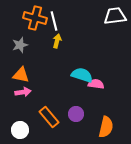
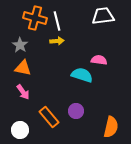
white trapezoid: moved 12 px left
white line: moved 3 px right
yellow arrow: rotated 72 degrees clockwise
gray star: rotated 21 degrees counterclockwise
orange triangle: moved 2 px right, 7 px up
pink semicircle: moved 3 px right, 24 px up
pink arrow: rotated 63 degrees clockwise
purple circle: moved 3 px up
orange semicircle: moved 5 px right
